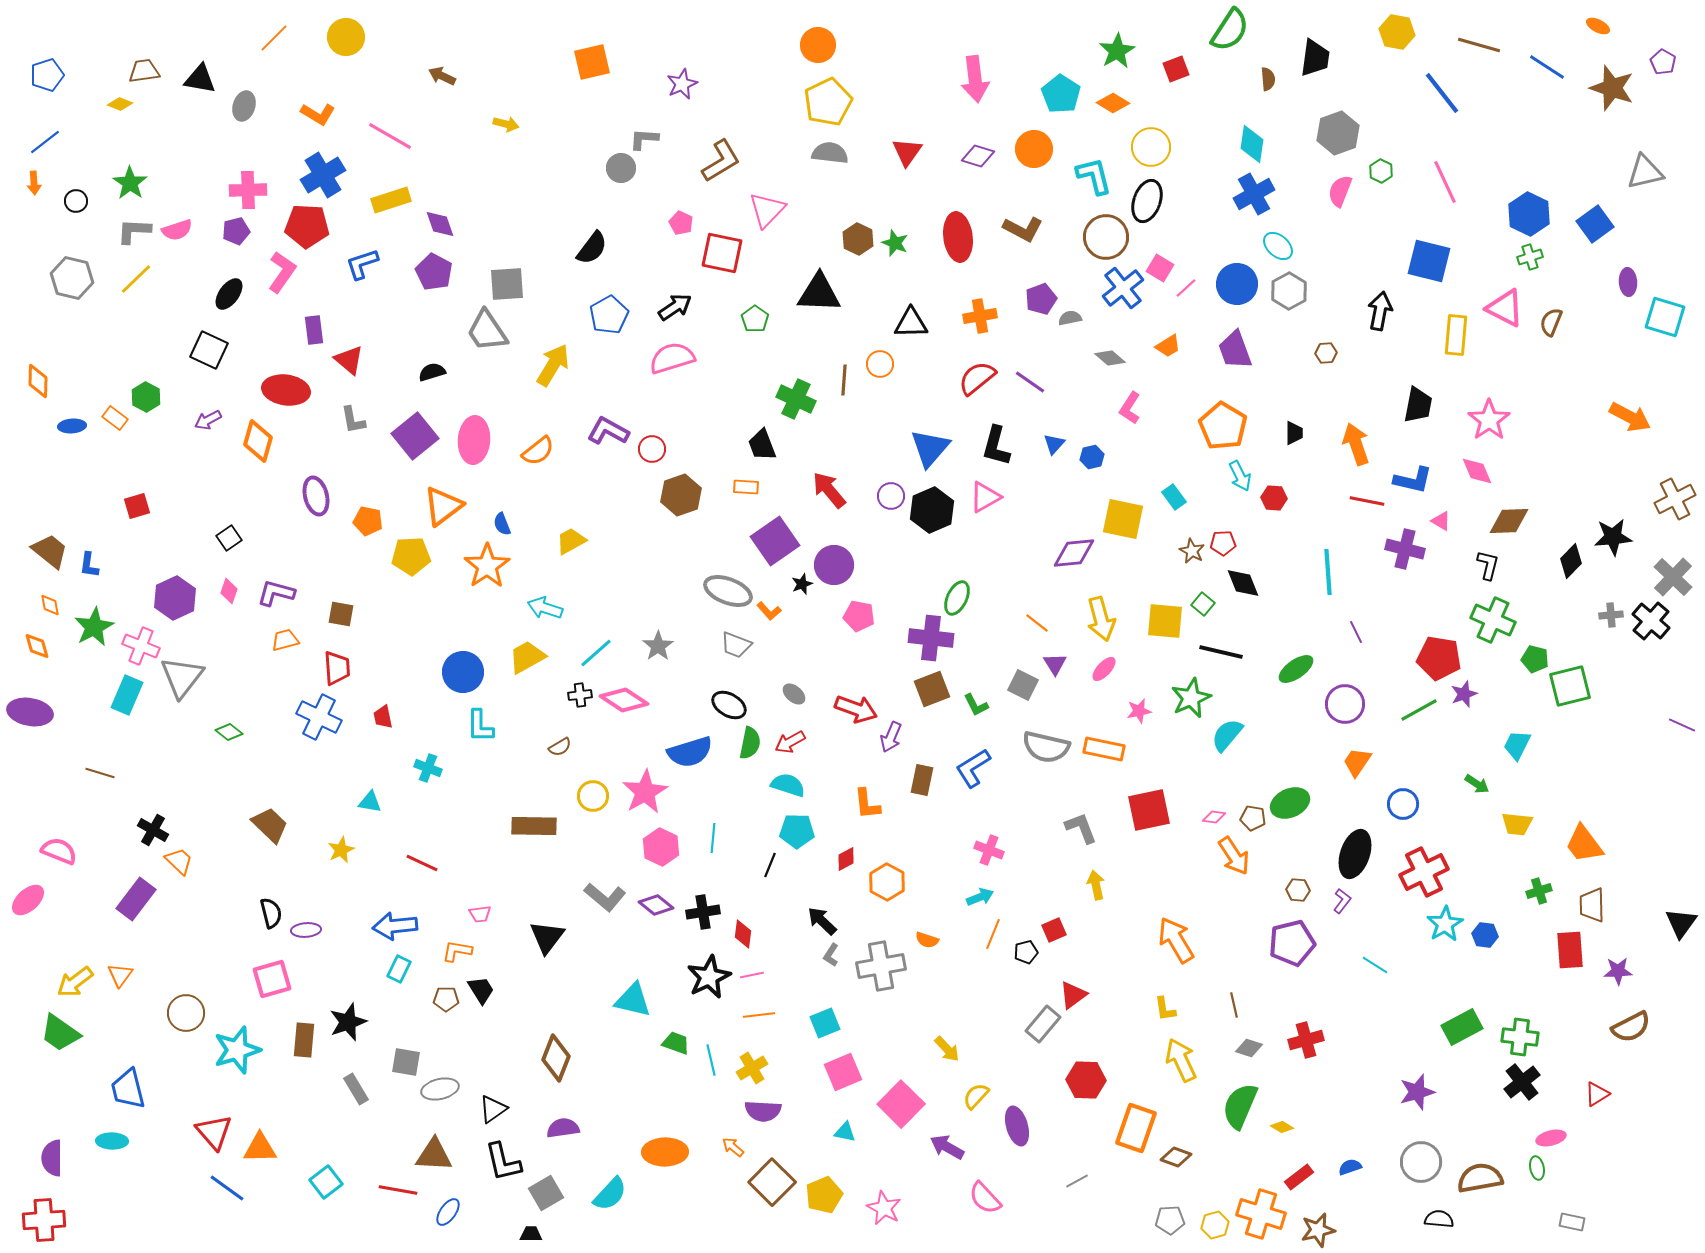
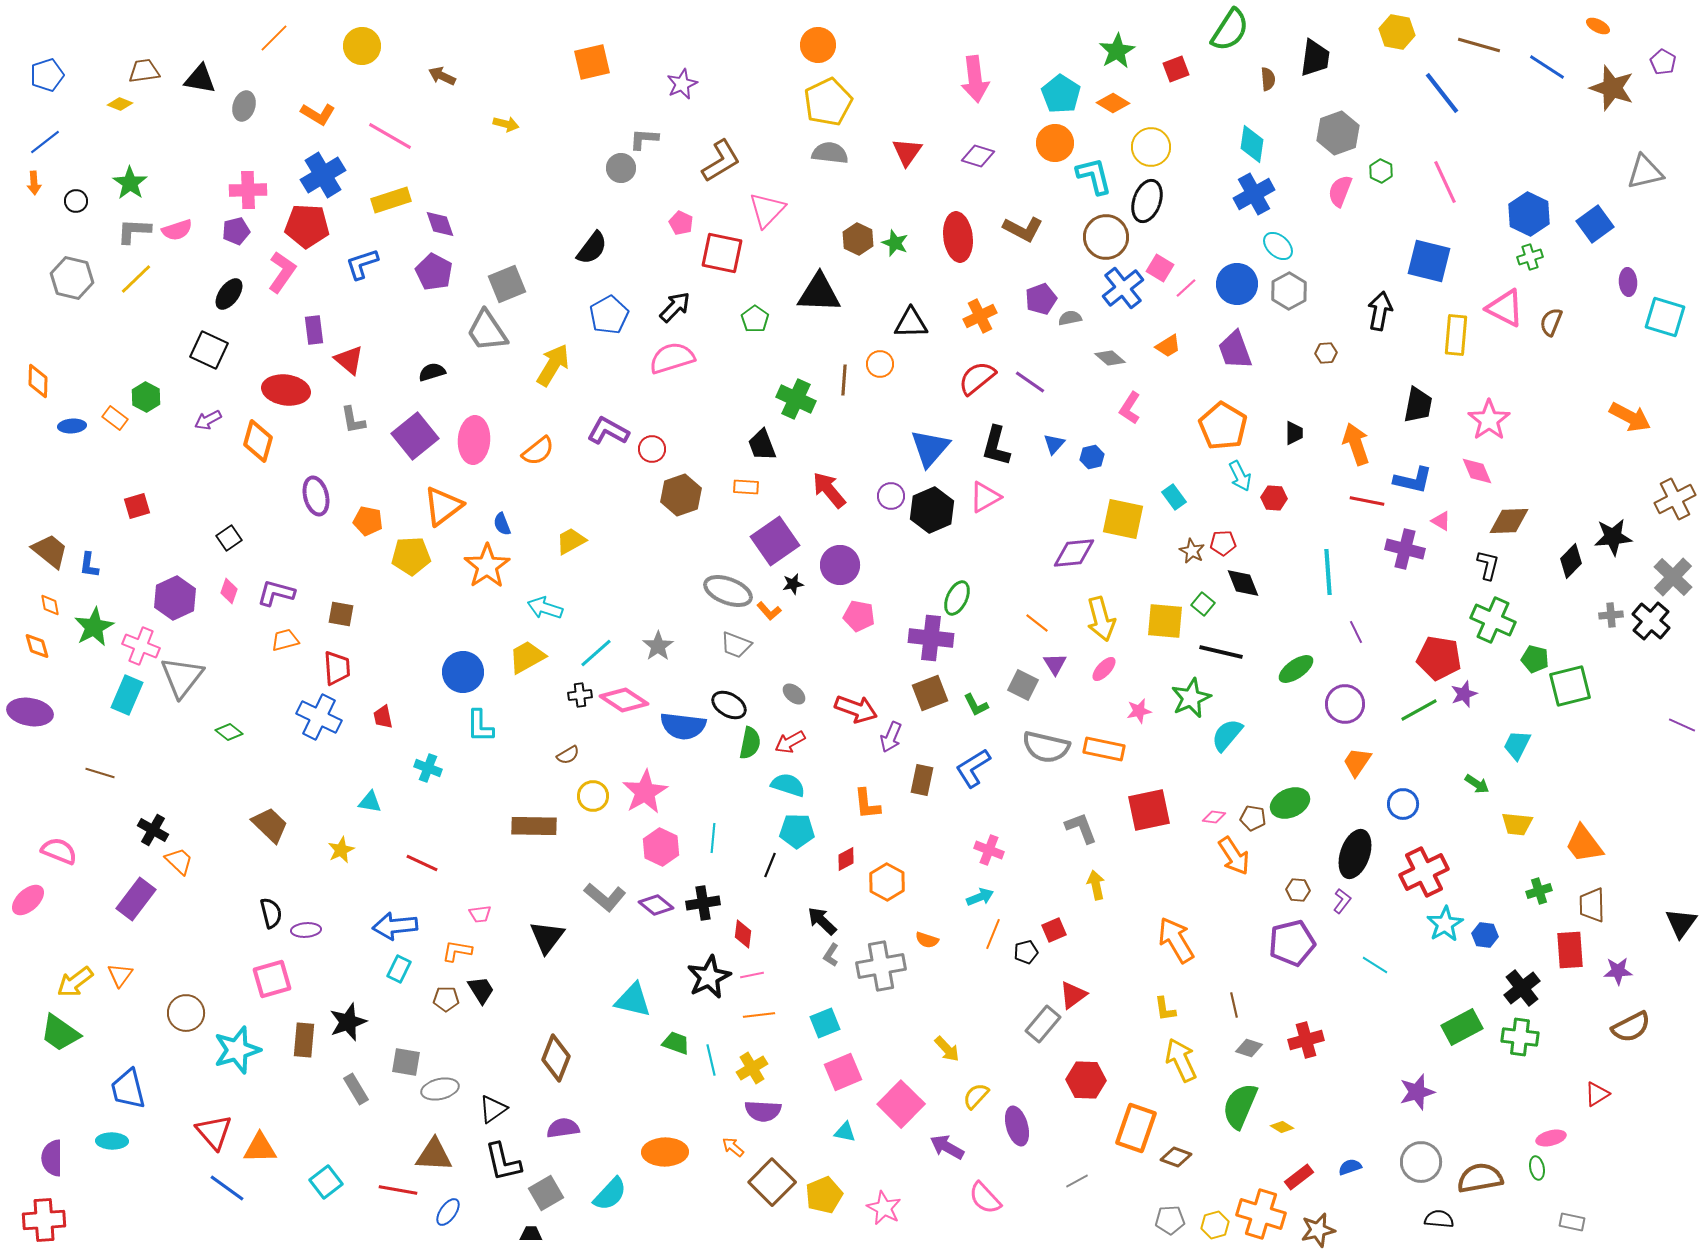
yellow circle at (346, 37): moved 16 px right, 9 px down
orange circle at (1034, 149): moved 21 px right, 6 px up
gray square at (507, 284): rotated 18 degrees counterclockwise
black arrow at (675, 307): rotated 12 degrees counterclockwise
orange cross at (980, 316): rotated 16 degrees counterclockwise
purple circle at (834, 565): moved 6 px right
black star at (802, 584): moved 9 px left; rotated 10 degrees clockwise
brown square at (932, 689): moved 2 px left, 4 px down
brown semicircle at (560, 747): moved 8 px right, 8 px down
blue semicircle at (690, 752): moved 7 px left, 26 px up; rotated 24 degrees clockwise
black cross at (703, 912): moved 9 px up
black cross at (1522, 1082): moved 94 px up
